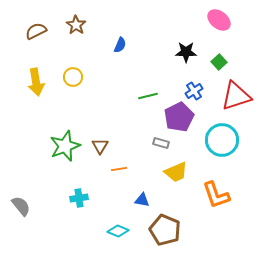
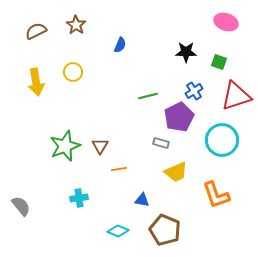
pink ellipse: moved 7 px right, 2 px down; rotated 20 degrees counterclockwise
green square: rotated 28 degrees counterclockwise
yellow circle: moved 5 px up
